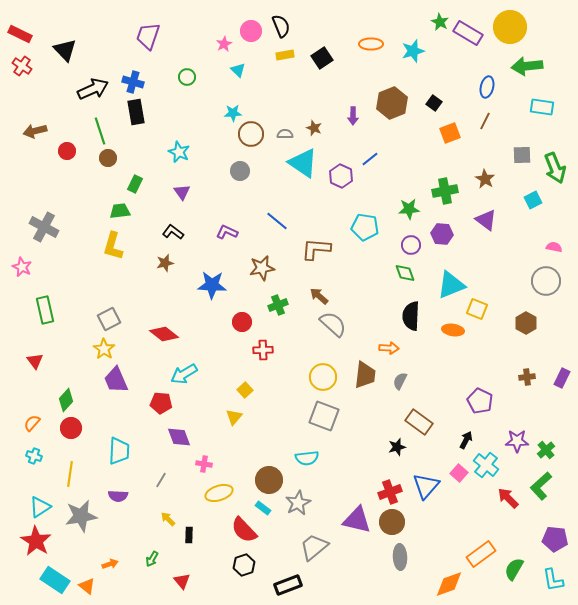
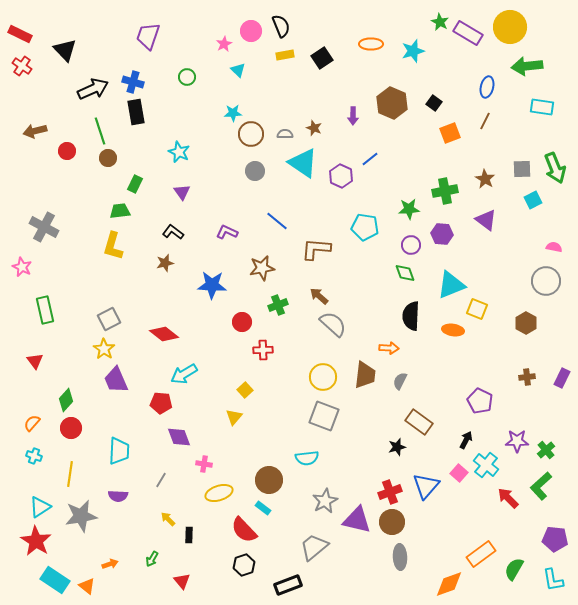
brown hexagon at (392, 103): rotated 16 degrees counterclockwise
gray square at (522, 155): moved 14 px down
gray circle at (240, 171): moved 15 px right
gray star at (298, 503): moved 27 px right, 2 px up
